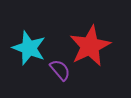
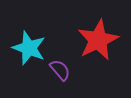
red star: moved 8 px right, 6 px up
